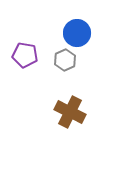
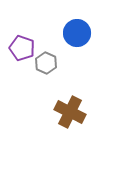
purple pentagon: moved 3 px left, 7 px up; rotated 10 degrees clockwise
gray hexagon: moved 19 px left, 3 px down; rotated 10 degrees counterclockwise
